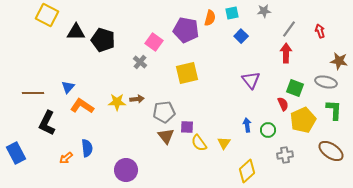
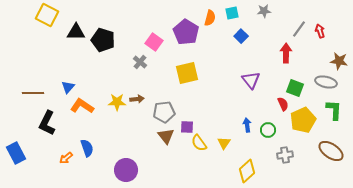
gray line at (289, 29): moved 10 px right
purple pentagon at (186, 30): moved 2 px down; rotated 20 degrees clockwise
blue semicircle at (87, 148): rotated 12 degrees counterclockwise
